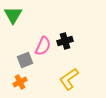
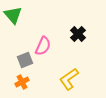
green triangle: rotated 12 degrees counterclockwise
black cross: moved 13 px right, 7 px up; rotated 28 degrees counterclockwise
orange cross: moved 2 px right
